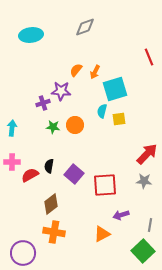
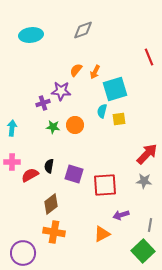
gray diamond: moved 2 px left, 3 px down
purple square: rotated 24 degrees counterclockwise
